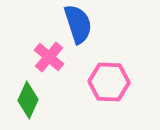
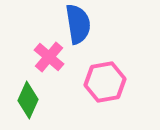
blue semicircle: rotated 9 degrees clockwise
pink hexagon: moved 4 px left; rotated 12 degrees counterclockwise
